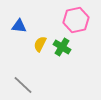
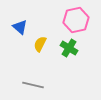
blue triangle: moved 1 px right, 1 px down; rotated 35 degrees clockwise
green cross: moved 7 px right, 1 px down
gray line: moved 10 px right; rotated 30 degrees counterclockwise
